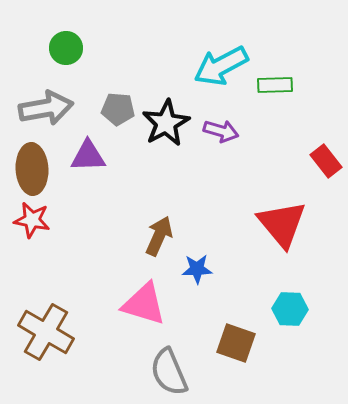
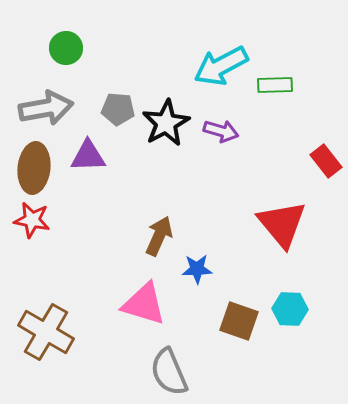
brown ellipse: moved 2 px right, 1 px up; rotated 9 degrees clockwise
brown square: moved 3 px right, 22 px up
